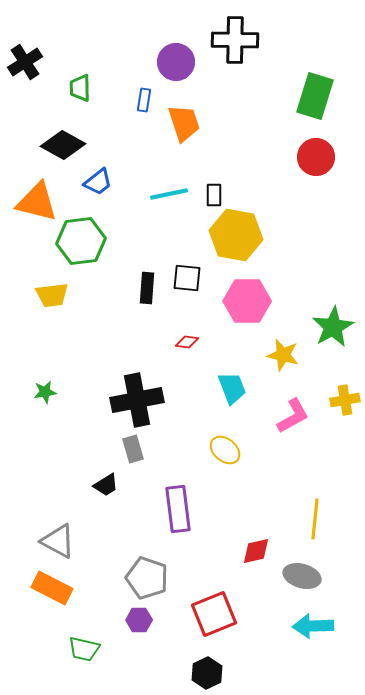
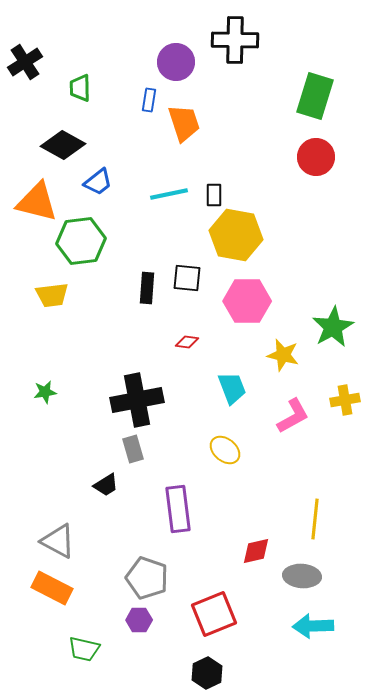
blue rectangle at (144, 100): moved 5 px right
gray ellipse at (302, 576): rotated 12 degrees counterclockwise
